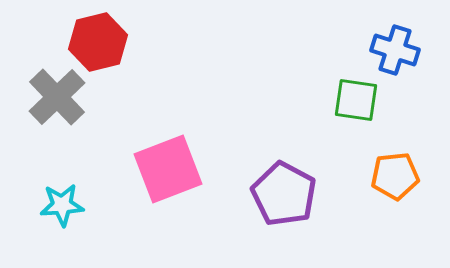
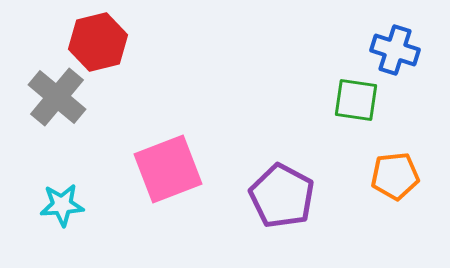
gray cross: rotated 6 degrees counterclockwise
purple pentagon: moved 2 px left, 2 px down
